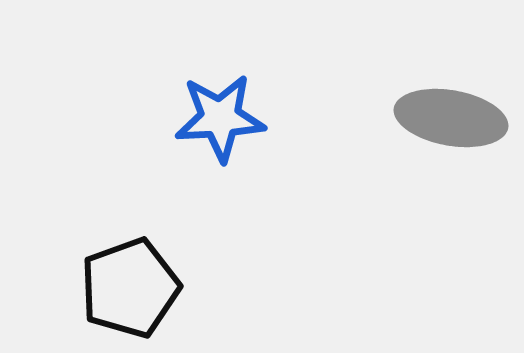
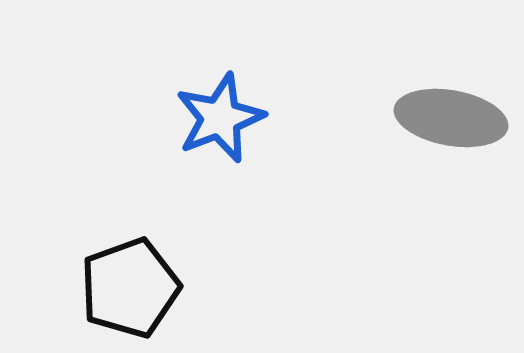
blue star: rotated 18 degrees counterclockwise
